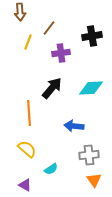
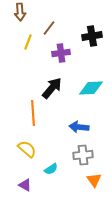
orange line: moved 4 px right
blue arrow: moved 5 px right, 1 px down
gray cross: moved 6 px left
